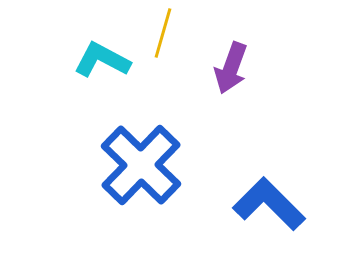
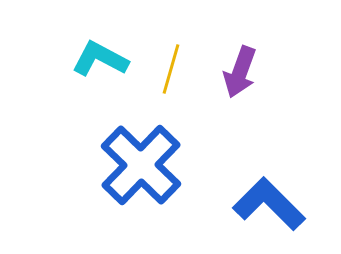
yellow line: moved 8 px right, 36 px down
cyan L-shape: moved 2 px left, 1 px up
purple arrow: moved 9 px right, 4 px down
